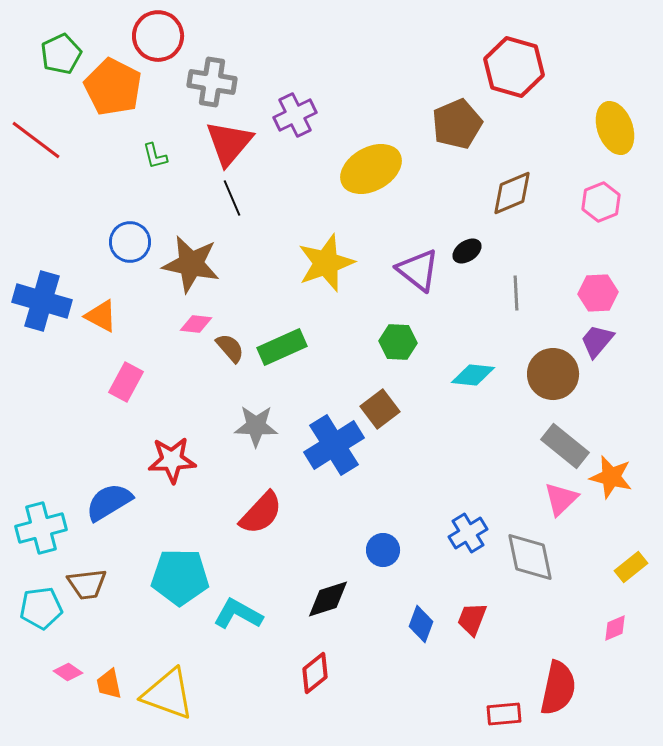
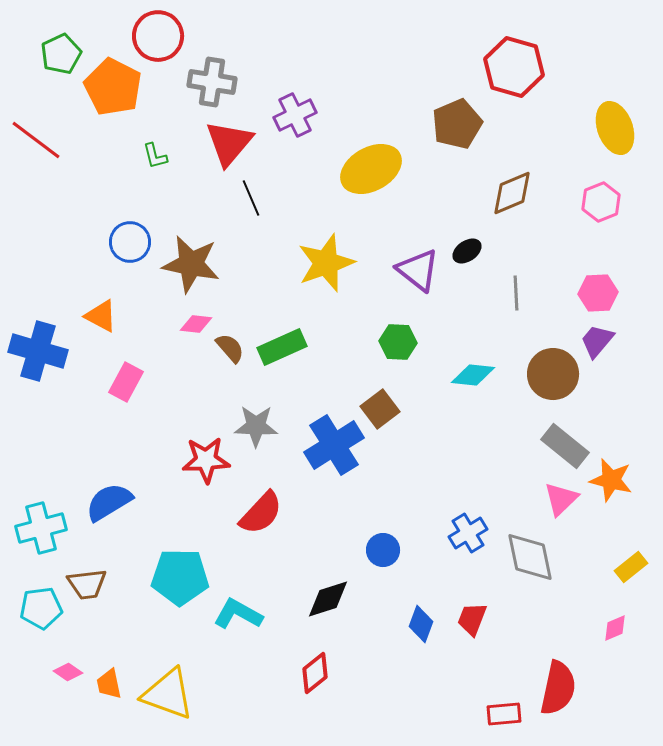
black line at (232, 198): moved 19 px right
blue cross at (42, 301): moved 4 px left, 50 px down
red star at (172, 460): moved 34 px right
orange star at (611, 477): moved 3 px down
